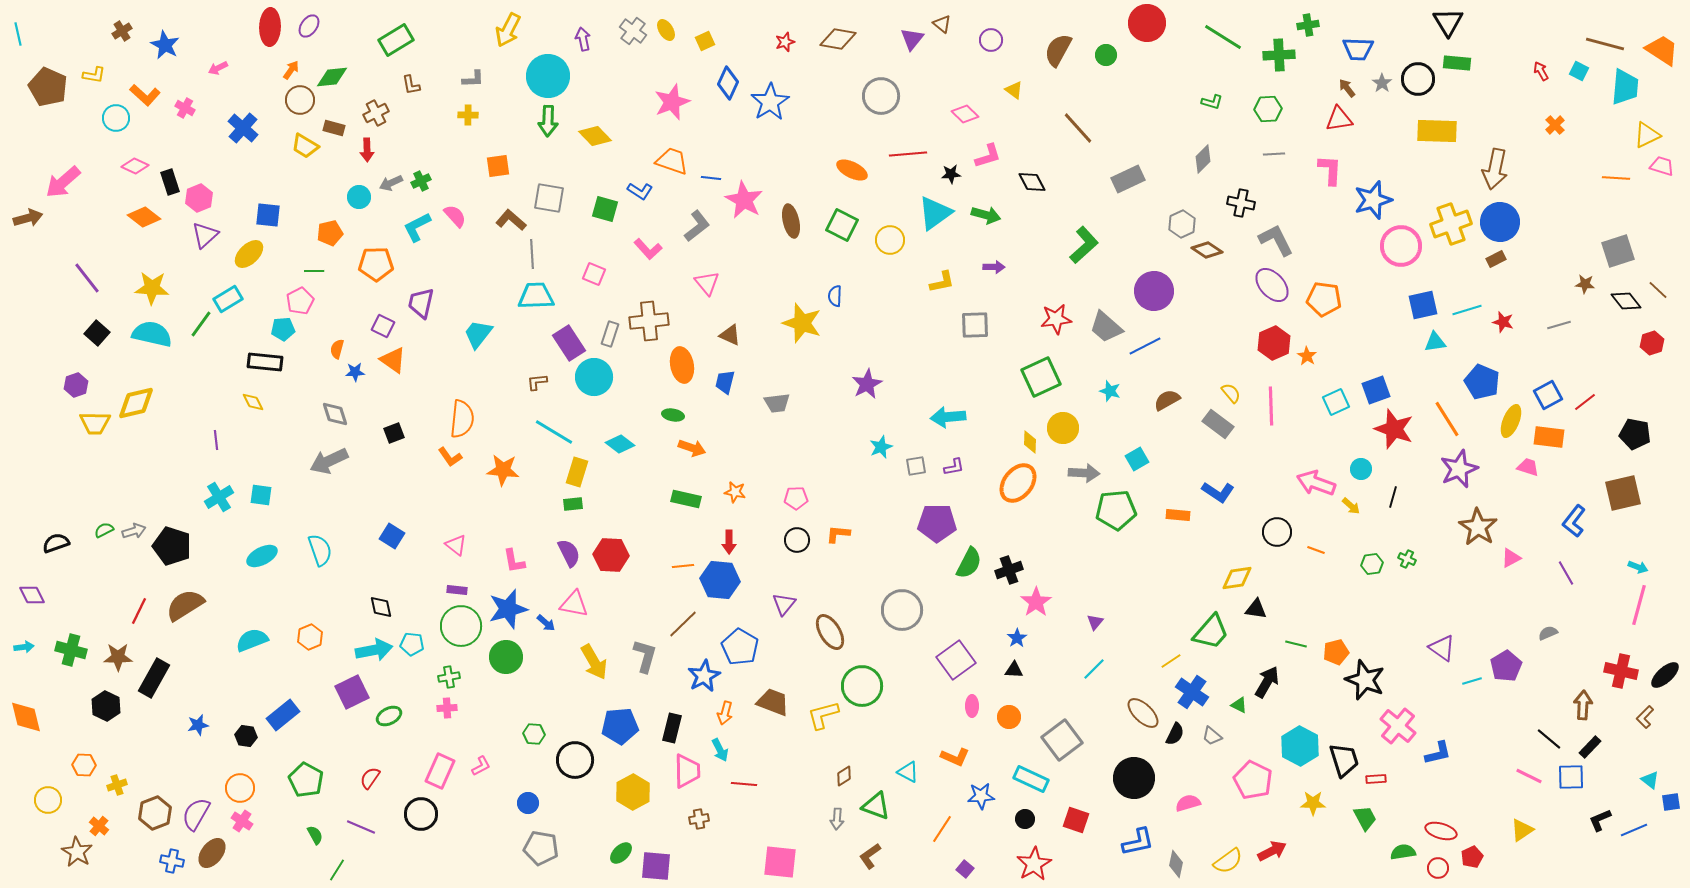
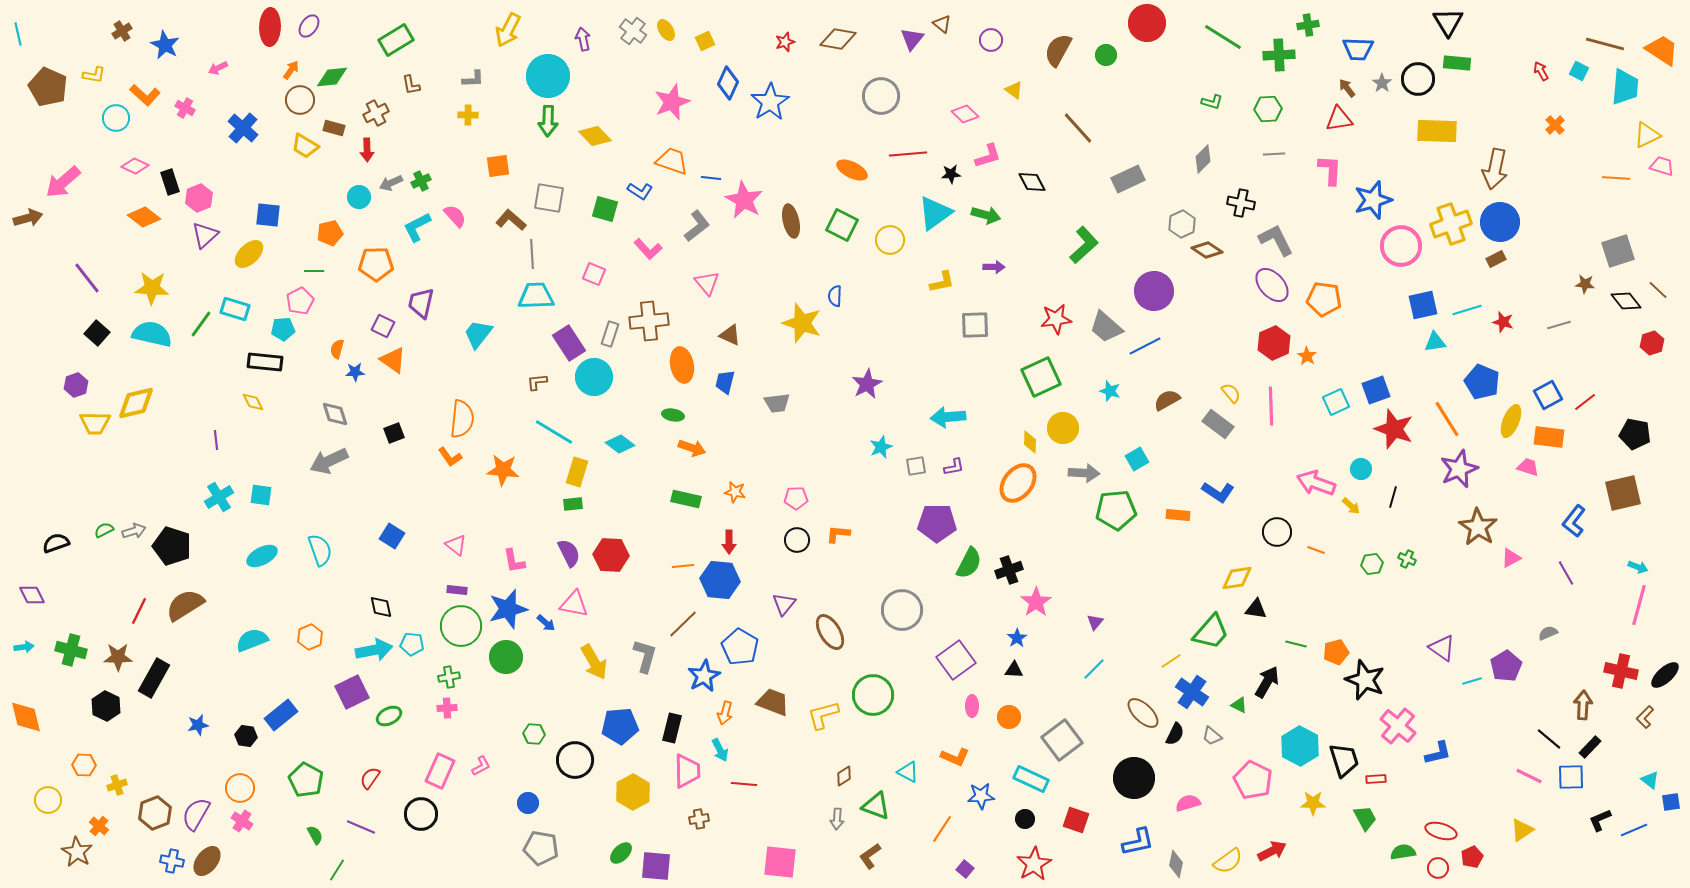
cyan rectangle at (228, 299): moved 7 px right, 10 px down; rotated 48 degrees clockwise
green circle at (862, 686): moved 11 px right, 9 px down
blue rectangle at (283, 715): moved 2 px left
brown ellipse at (212, 853): moved 5 px left, 8 px down
